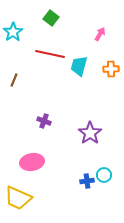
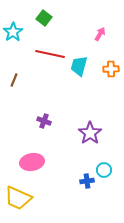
green square: moved 7 px left
cyan circle: moved 5 px up
